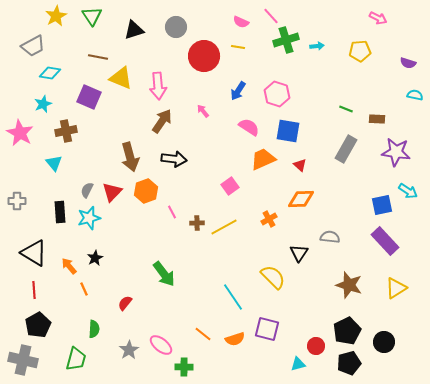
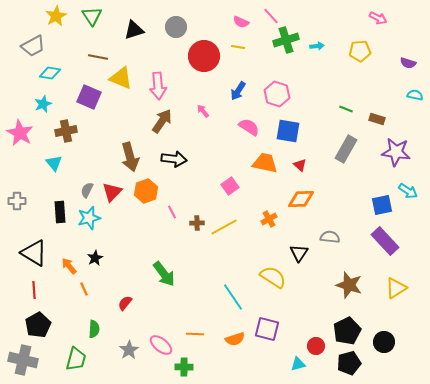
brown rectangle at (377, 119): rotated 14 degrees clockwise
orange trapezoid at (263, 159): moved 2 px right, 4 px down; rotated 36 degrees clockwise
yellow semicircle at (273, 277): rotated 12 degrees counterclockwise
orange line at (203, 334): moved 8 px left; rotated 36 degrees counterclockwise
